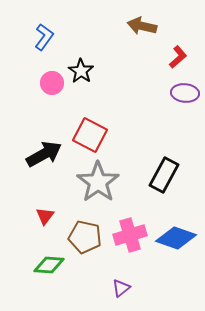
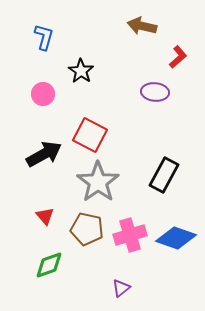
blue L-shape: rotated 20 degrees counterclockwise
pink circle: moved 9 px left, 11 px down
purple ellipse: moved 30 px left, 1 px up
red triangle: rotated 18 degrees counterclockwise
brown pentagon: moved 2 px right, 8 px up
green diamond: rotated 24 degrees counterclockwise
